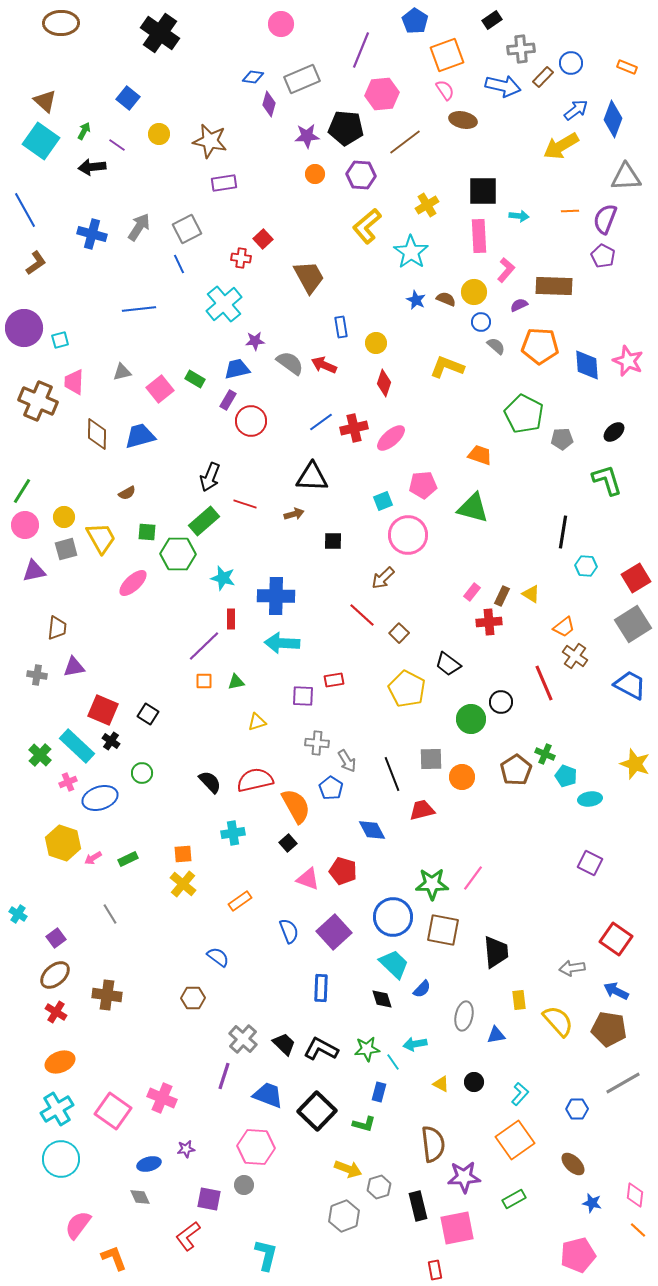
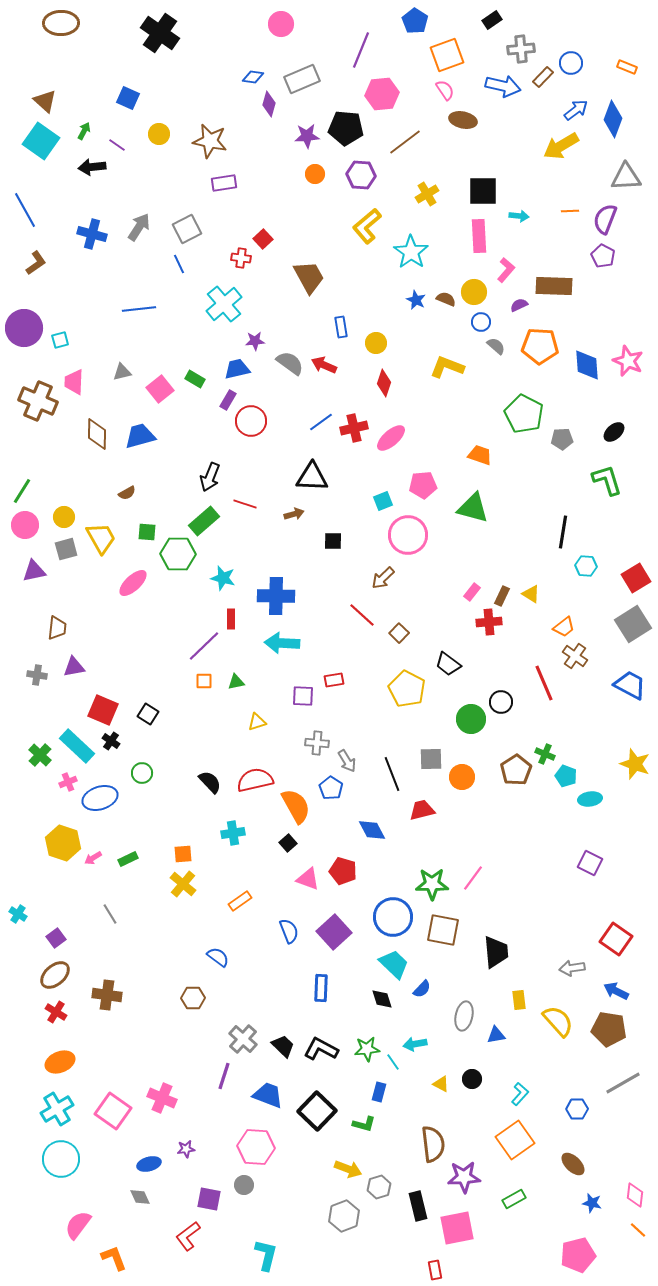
blue square at (128, 98): rotated 15 degrees counterclockwise
yellow cross at (427, 205): moved 11 px up
black trapezoid at (284, 1044): moved 1 px left, 2 px down
black circle at (474, 1082): moved 2 px left, 3 px up
